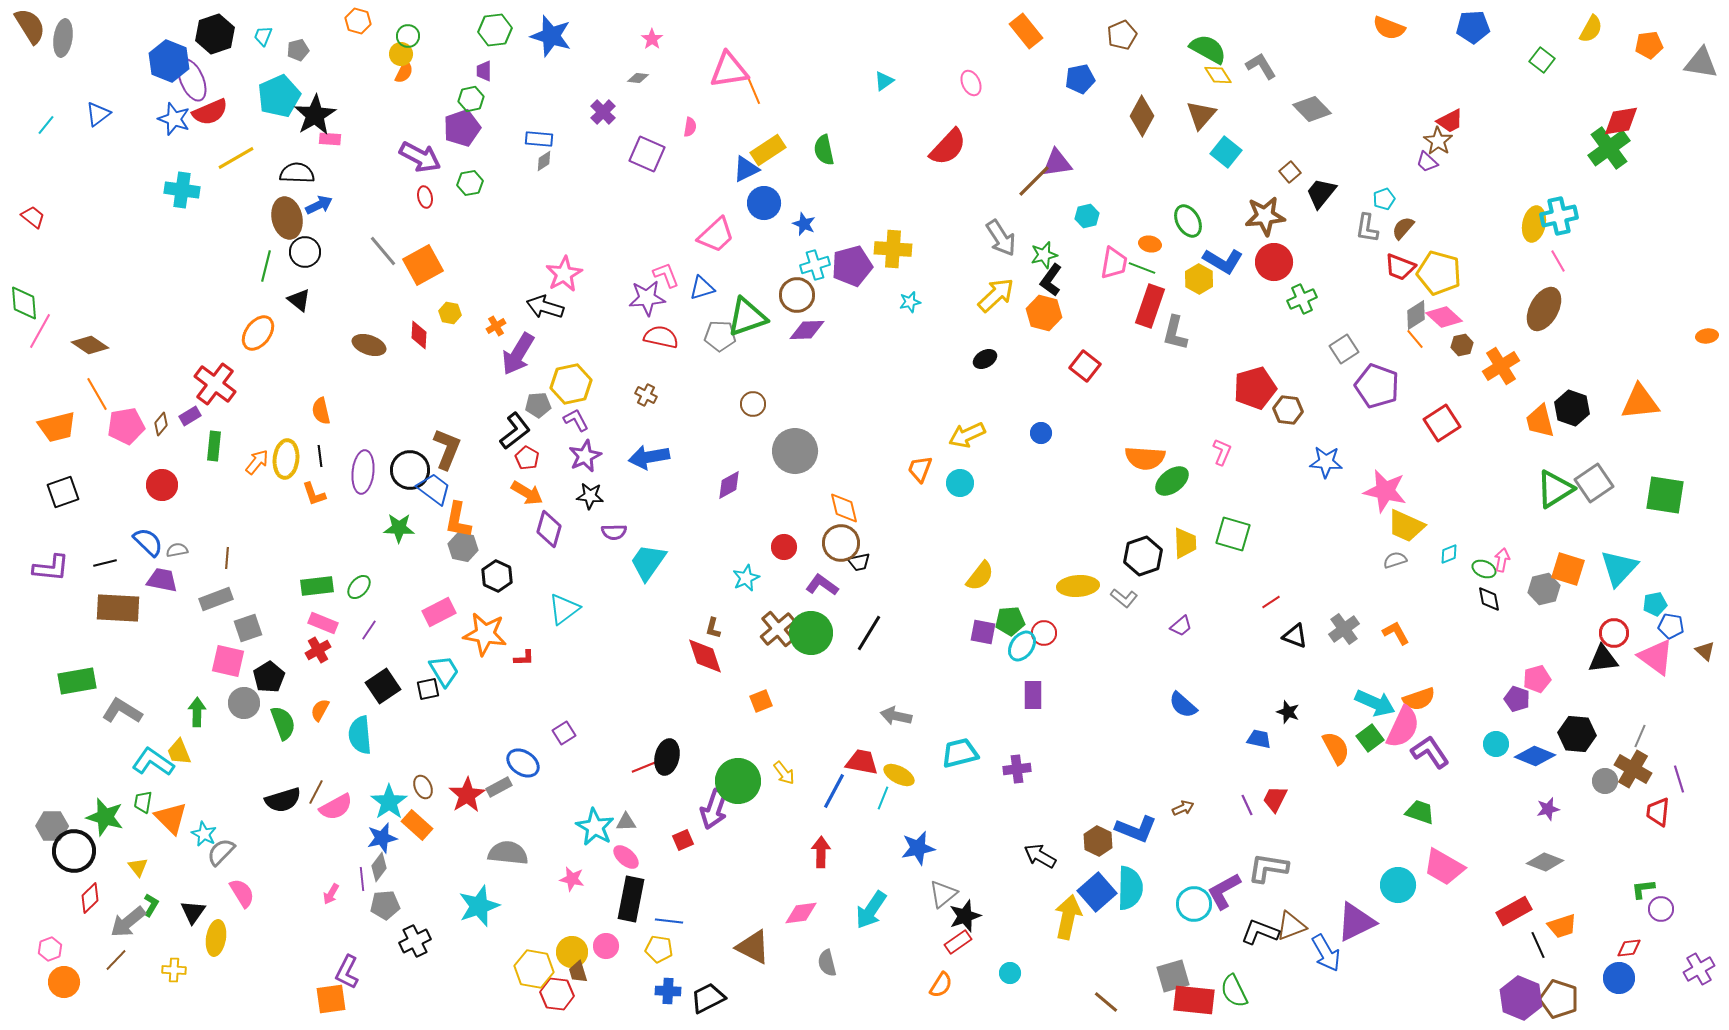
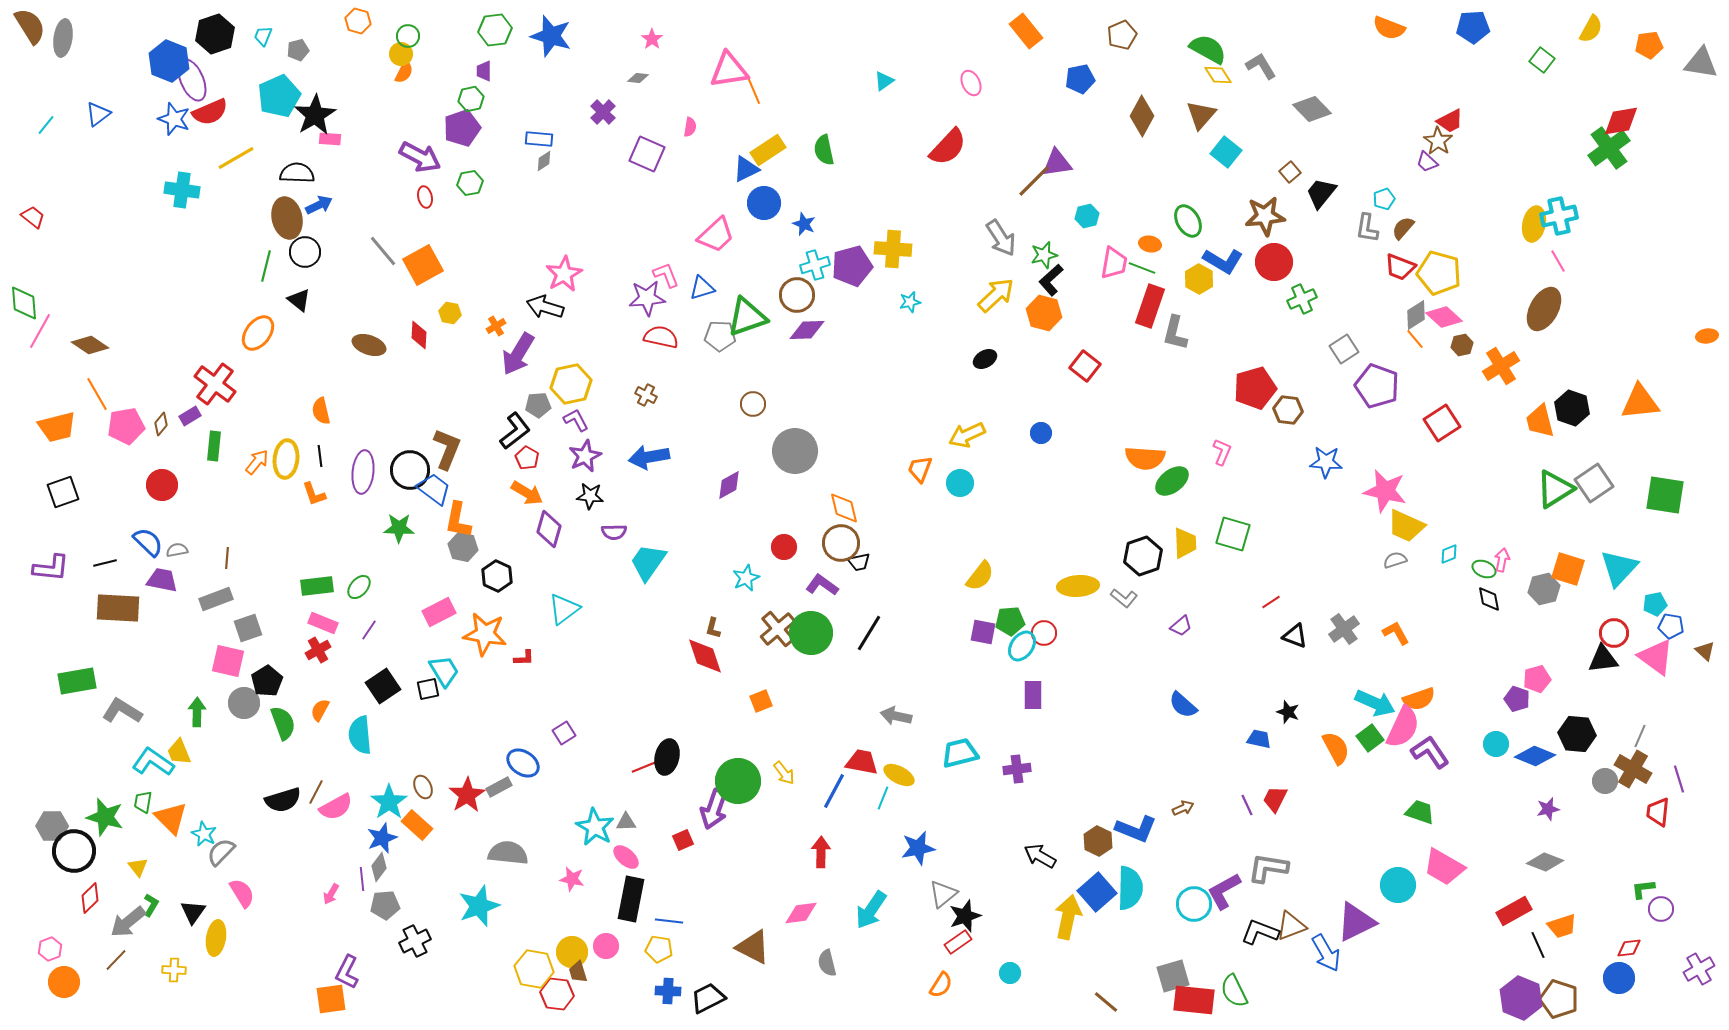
black L-shape at (1051, 280): rotated 12 degrees clockwise
black pentagon at (269, 677): moved 2 px left, 4 px down
blue star at (382, 838): rotated 8 degrees counterclockwise
